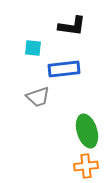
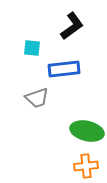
black L-shape: rotated 44 degrees counterclockwise
cyan square: moved 1 px left
gray trapezoid: moved 1 px left, 1 px down
green ellipse: rotated 60 degrees counterclockwise
